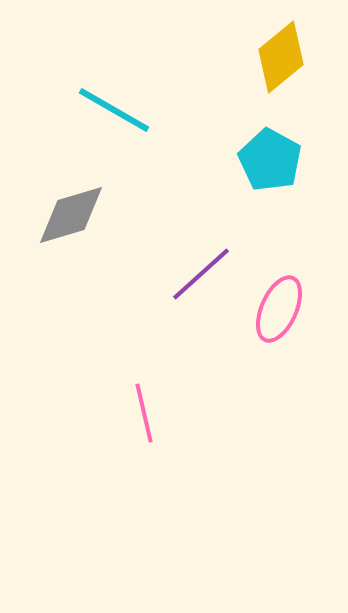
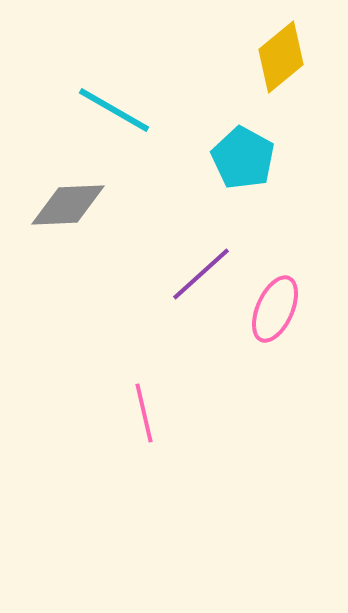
cyan pentagon: moved 27 px left, 2 px up
gray diamond: moved 3 px left, 10 px up; rotated 14 degrees clockwise
pink ellipse: moved 4 px left
